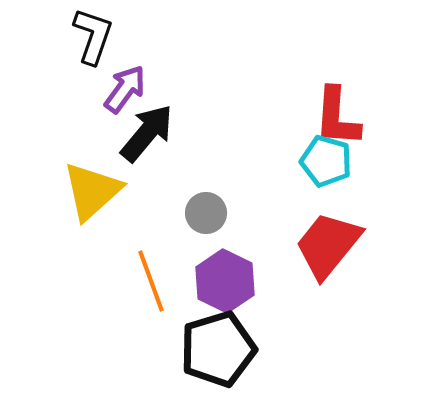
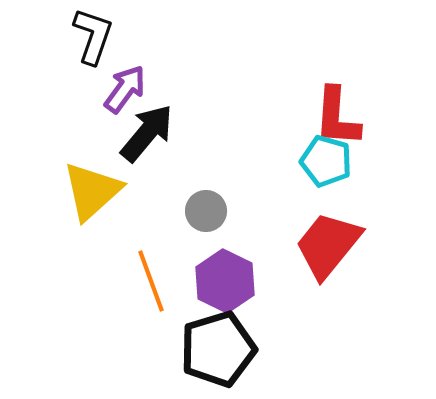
gray circle: moved 2 px up
